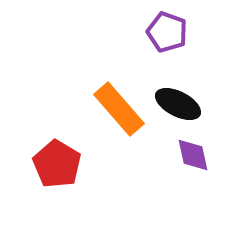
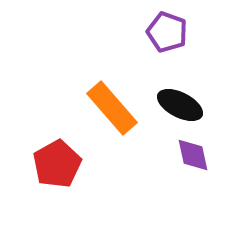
black ellipse: moved 2 px right, 1 px down
orange rectangle: moved 7 px left, 1 px up
red pentagon: rotated 12 degrees clockwise
